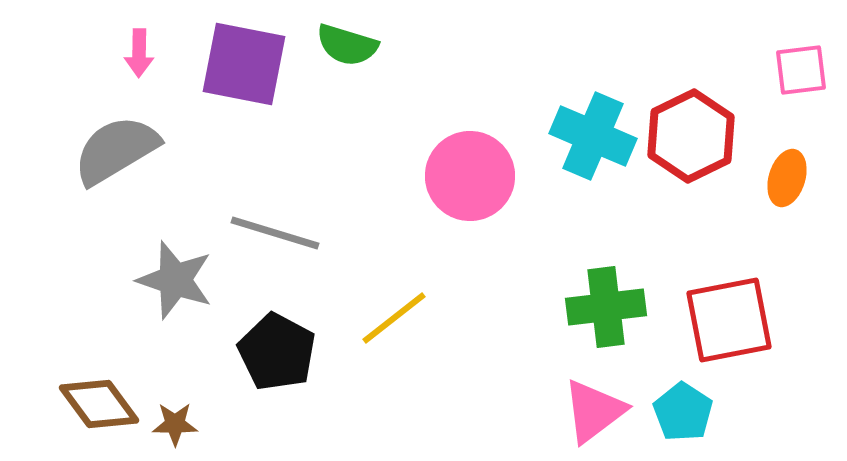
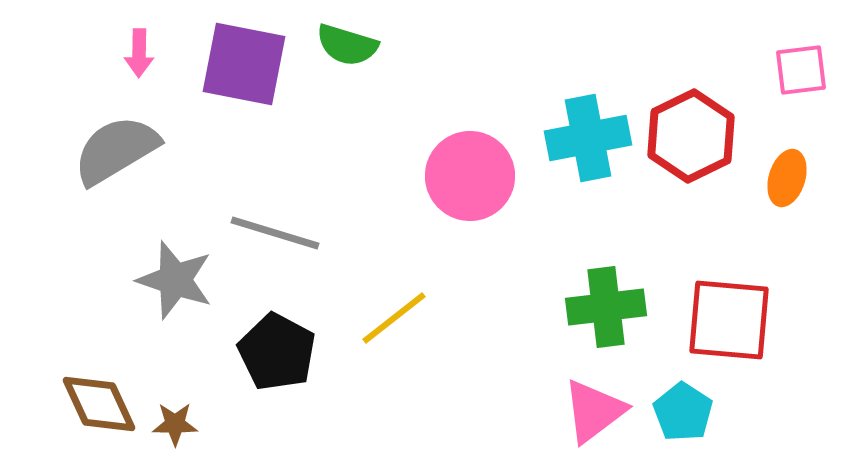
cyan cross: moved 5 px left, 2 px down; rotated 34 degrees counterclockwise
red square: rotated 16 degrees clockwise
brown diamond: rotated 12 degrees clockwise
